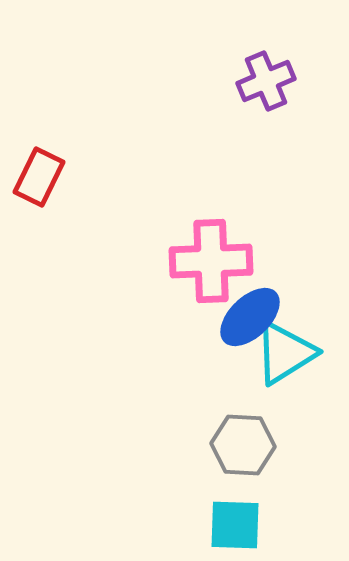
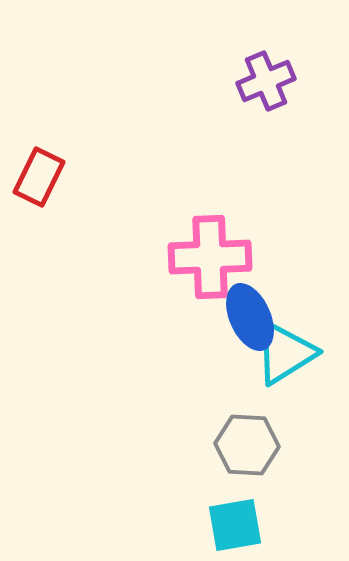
pink cross: moved 1 px left, 4 px up
blue ellipse: rotated 70 degrees counterclockwise
gray hexagon: moved 4 px right
cyan square: rotated 12 degrees counterclockwise
